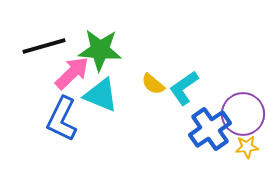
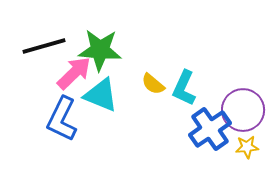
pink arrow: moved 2 px right
cyan L-shape: rotated 30 degrees counterclockwise
purple circle: moved 4 px up
